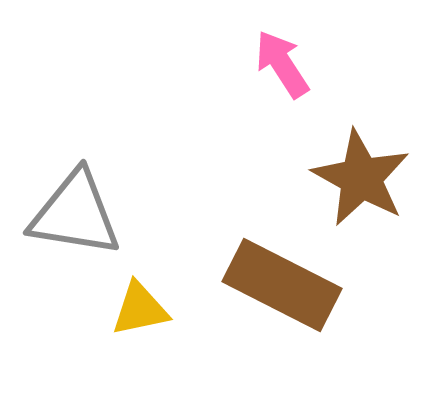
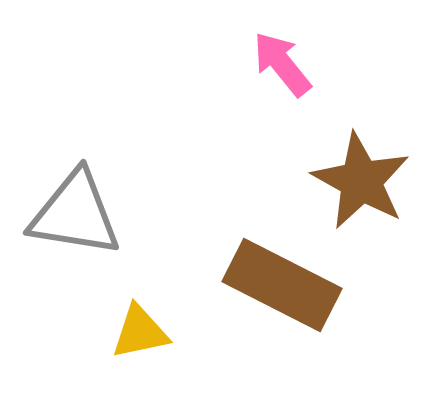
pink arrow: rotated 6 degrees counterclockwise
brown star: moved 3 px down
yellow triangle: moved 23 px down
